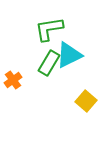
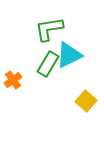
green rectangle: moved 1 px left, 1 px down
